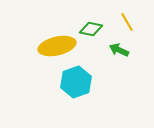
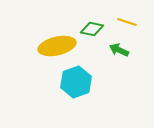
yellow line: rotated 42 degrees counterclockwise
green diamond: moved 1 px right
